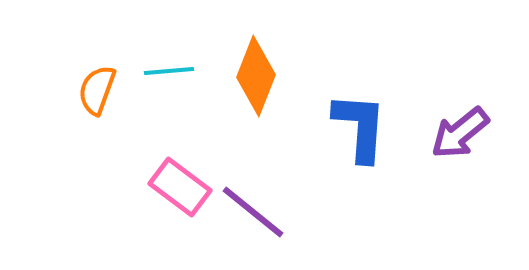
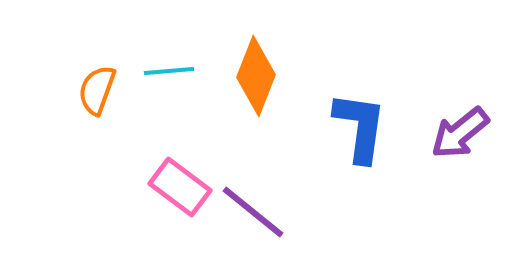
blue L-shape: rotated 4 degrees clockwise
